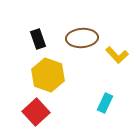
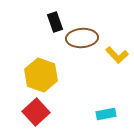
black rectangle: moved 17 px right, 17 px up
yellow hexagon: moved 7 px left
cyan rectangle: moved 1 px right, 11 px down; rotated 54 degrees clockwise
